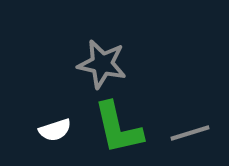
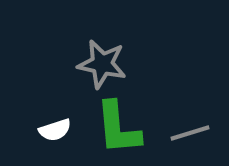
green L-shape: rotated 8 degrees clockwise
